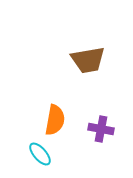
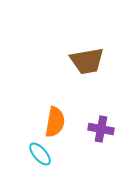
brown trapezoid: moved 1 px left, 1 px down
orange semicircle: moved 2 px down
